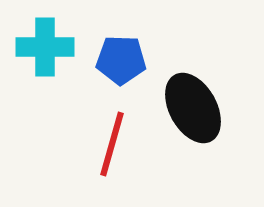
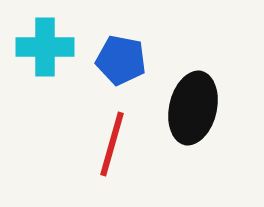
blue pentagon: rotated 9 degrees clockwise
black ellipse: rotated 42 degrees clockwise
